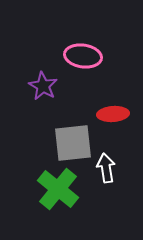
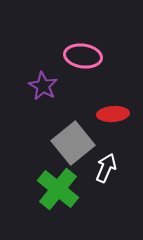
gray square: rotated 33 degrees counterclockwise
white arrow: rotated 32 degrees clockwise
